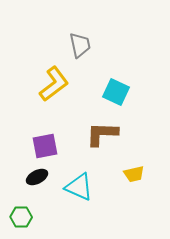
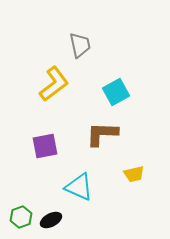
cyan square: rotated 36 degrees clockwise
black ellipse: moved 14 px right, 43 px down
green hexagon: rotated 20 degrees counterclockwise
